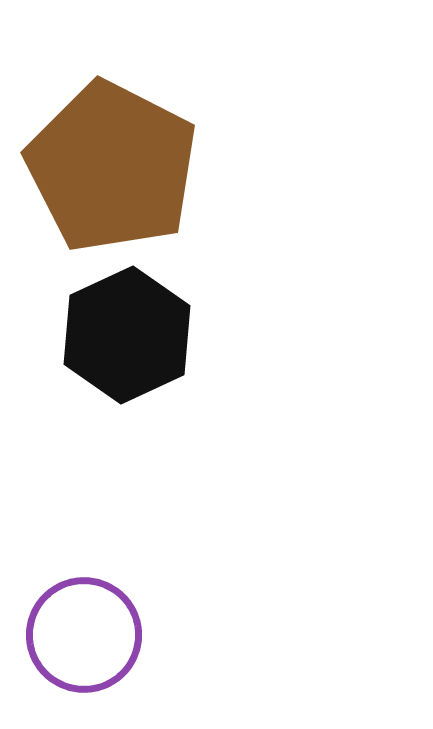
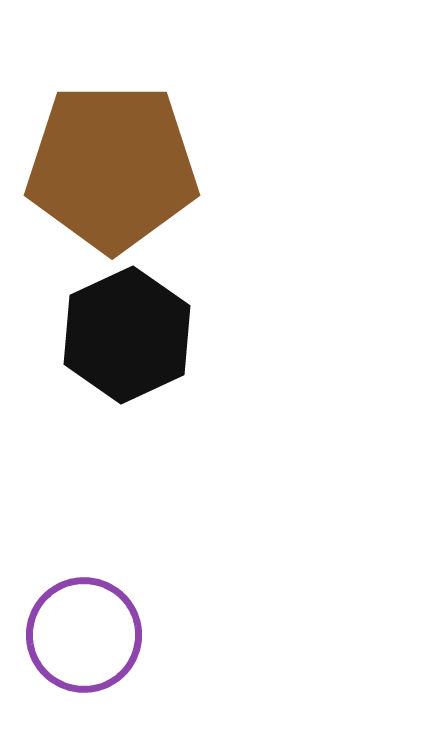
brown pentagon: rotated 27 degrees counterclockwise
